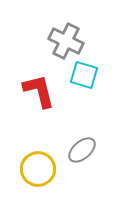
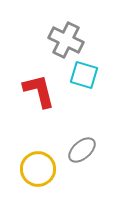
gray cross: moved 1 px up
